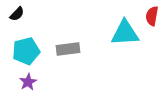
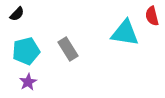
red semicircle: rotated 24 degrees counterclockwise
cyan triangle: rotated 12 degrees clockwise
gray rectangle: rotated 65 degrees clockwise
